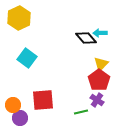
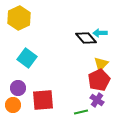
red pentagon: rotated 10 degrees clockwise
purple circle: moved 2 px left, 30 px up
